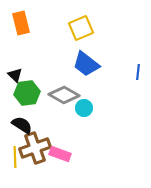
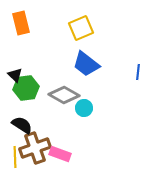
green hexagon: moved 1 px left, 5 px up
